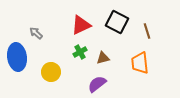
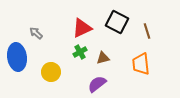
red triangle: moved 1 px right, 3 px down
orange trapezoid: moved 1 px right, 1 px down
